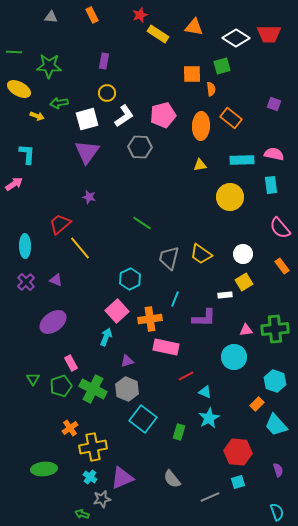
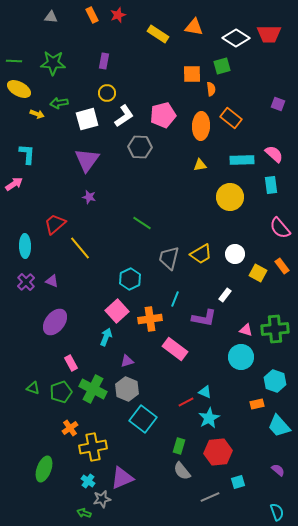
red star at (140, 15): moved 22 px left
green line at (14, 52): moved 9 px down
green star at (49, 66): moved 4 px right, 3 px up
purple square at (274, 104): moved 4 px right
yellow arrow at (37, 116): moved 2 px up
purple triangle at (87, 152): moved 8 px down
pink semicircle at (274, 154): rotated 30 degrees clockwise
red trapezoid at (60, 224): moved 5 px left
yellow trapezoid at (201, 254): rotated 65 degrees counterclockwise
white circle at (243, 254): moved 8 px left
purple triangle at (56, 280): moved 4 px left, 1 px down
yellow square at (244, 282): moved 14 px right, 9 px up; rotated 30 degrees counterclockwise
white rectangle at (225, 295): rotated 48 degrees counterclockwise
purple L-shape at (204, 318): rotated 10 degrees clockwise
purple ellipse at (53, 322): moved 2 px right; rotated 16 degrees counterclockwise
pink triangle at (246, 330): rotated 24 degrees clockwise
pink rectangle at (166, 347): moved 9 px right, 2 px down; rotated 25 degrees clockwise
cyan circle at (234, 357): moved 7 px right
red line at (186, 376): moved 26 px down
green triangle at (33, 379): moved 9 px down; rotated 40 degrees counterclockwise
green pentagon at (61, 386): moved 6 px down
orange rectangle at (257, 404): rotated 32 degrees clockwise
cyan trapezoid at (276, 425): moved 3 px right, 1 px down
green rectangle at (179, 432): moved 14 px down
red hexagon at (238, 452): moved 20 px left; rotated 12 degrees counterclockwise
green ellipse at (44, 469): rotated 65 degrees counterclockwise
purple semicircle at (278, 470): rotated 32 degrees counterclockwise
cyan cross at (90, 477): moved 2 px left, 4 px down
gray semicircle at (172, 479): moved 10 px right, 8 px up
green arrow at (82, 514): moved 2 px right, 1 px up
